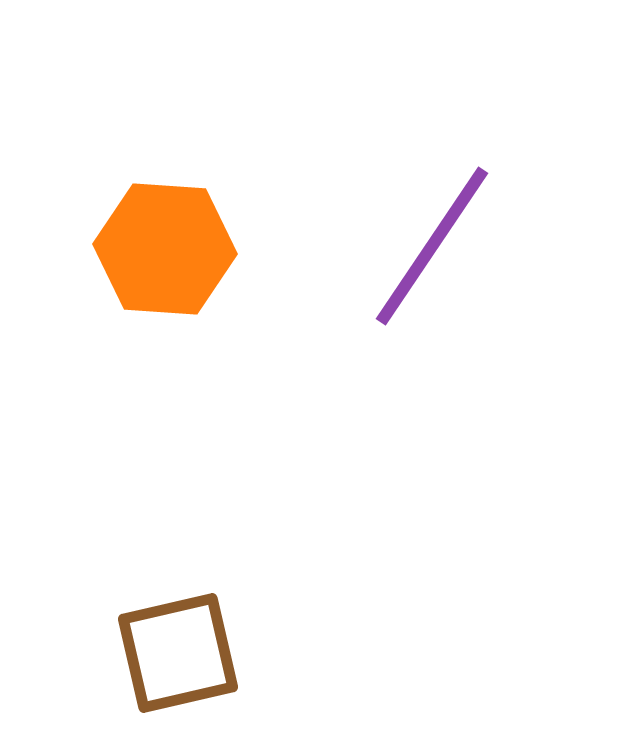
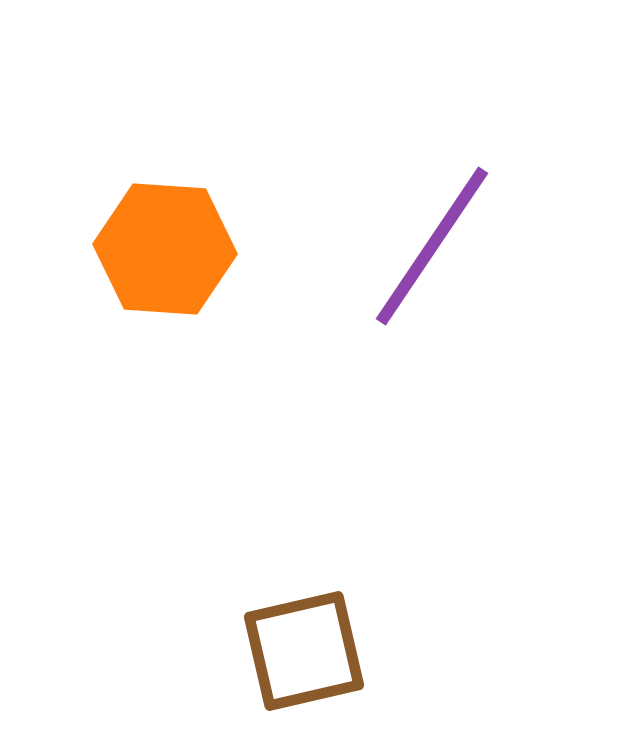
brown square: moved 126 px right, 2 px up
